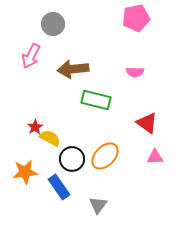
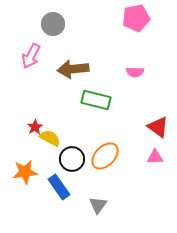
red triangle: moved 11 px right, 4 px down
